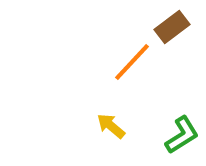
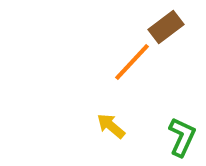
brown rectangle: moved 6 px left
green L-shape: moved 2 px down; rotated 33 degrees counterclockwise
